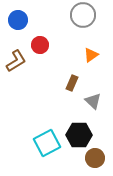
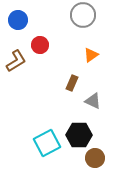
gray triangle: rotated 18 degrees counterclockwise
